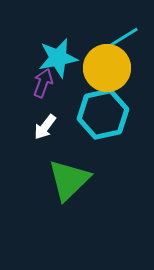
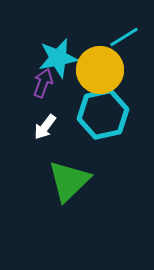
yellow circle: moved 7 px left, 2 px down
green triangle: moved 1 px down
